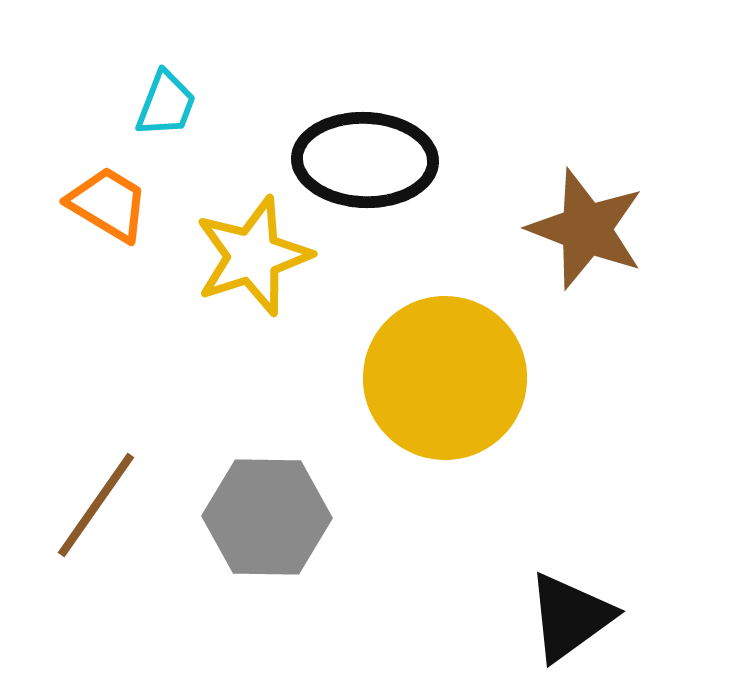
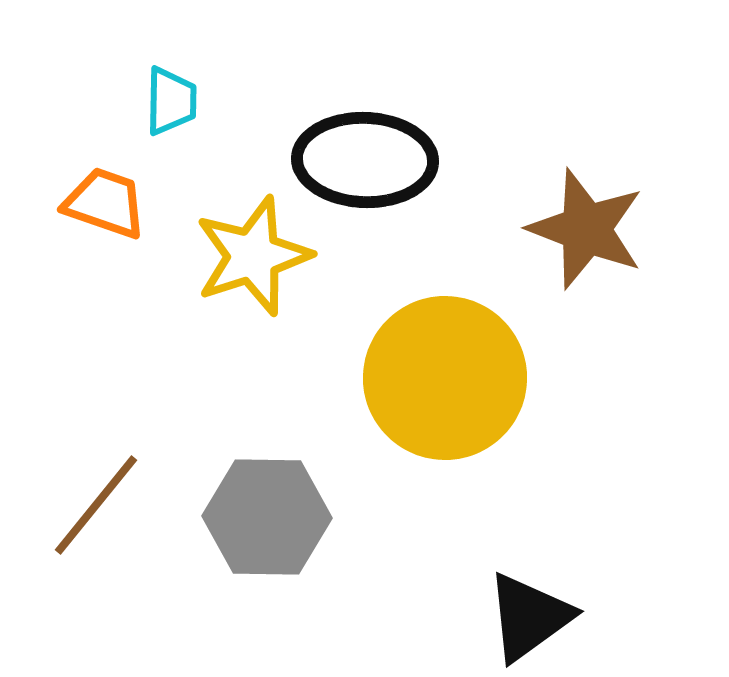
cyan trapezoid: moved 5 px right, 3 px up; rotated 20 degrees counterclockwise
orange trapezoid: moved 3 px left, 1 px up; rotated 12 degrees counterclockwise
brown line: rotated 4 degrees clockwise
black triangle: moved 41 px left
